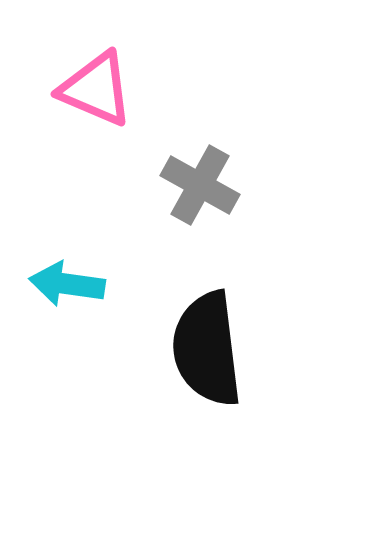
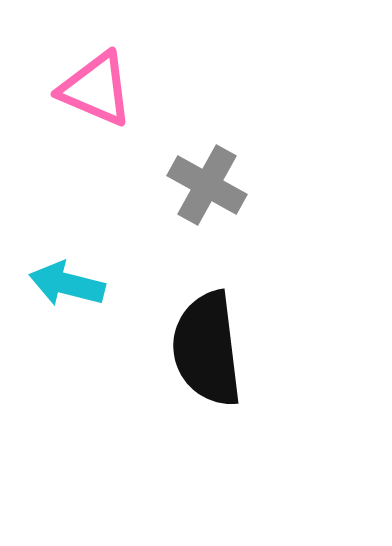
gray cross: moved 7 px right
cyan arrow: rotated 6 degrees clockwise
